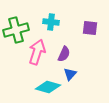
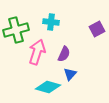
purple square: moved 7 px right, 1 px down; rotated 35 degrees counterclockwise
